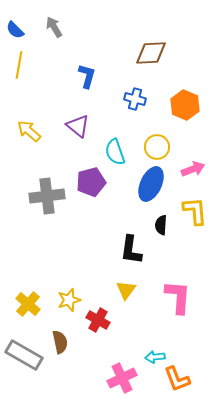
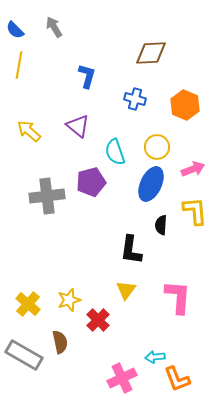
red cross: rotated 15 degrees clockwise
